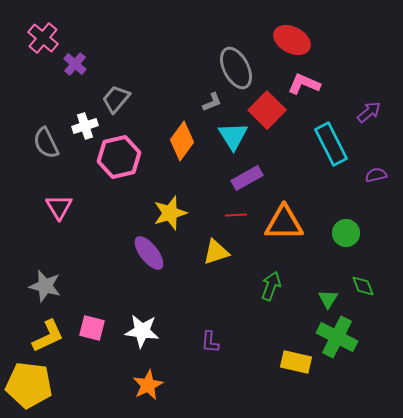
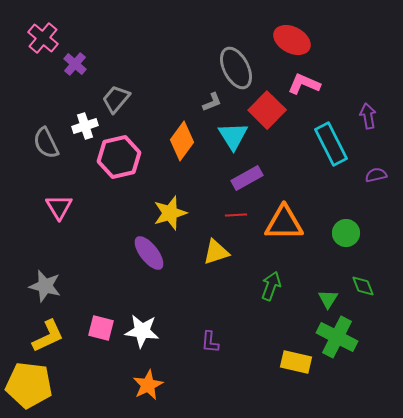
purple arrow: moved 1 px left, 4 px down; rotated 60 degrees counterclockwise
pink square: moved 9 px right
